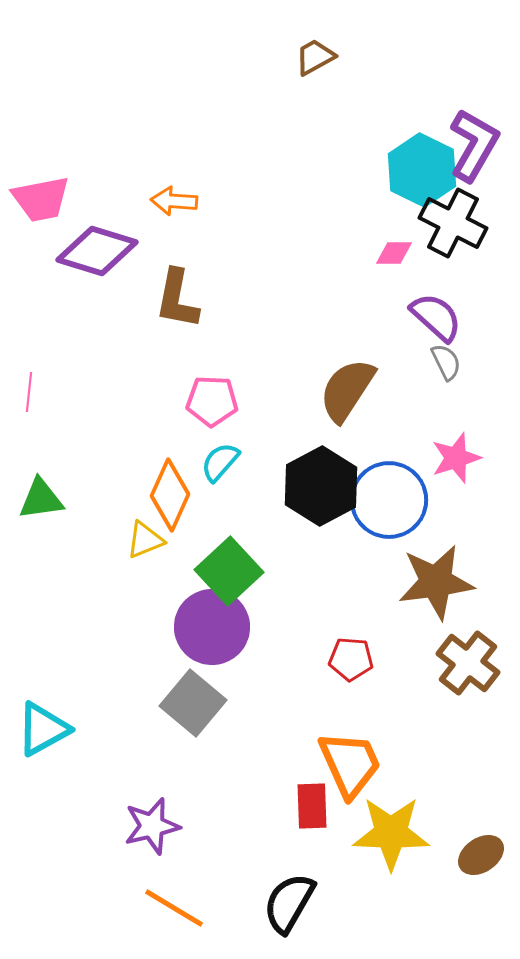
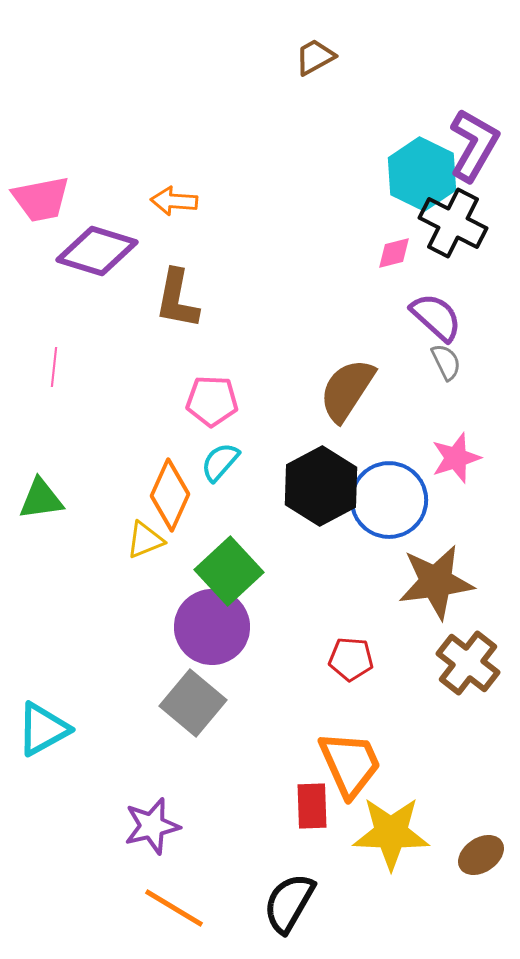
cyan hexagon: moved 4 px down
pink diamond: rotated 15 degrees counterclockwise
pink line: moved 25 px right, 25 px up
